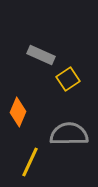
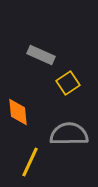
yellow square: moved 4 px down
orange diamond: rotated 28 degrees counterclockwise
